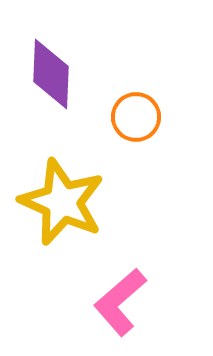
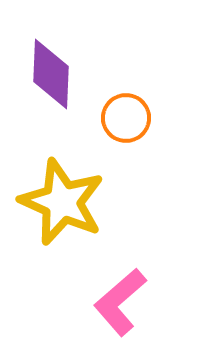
orange circle: moved 10 px left, 1 px down
